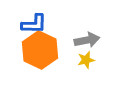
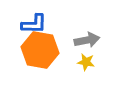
orange hexagon: rotated 15 degrees counterclockwise
yellow star: moved 2 px down; rotated 24 degrees clockwise
